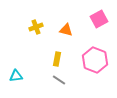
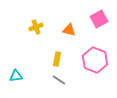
orange triangle: moved 3 px right
